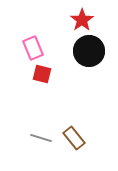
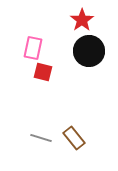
pink rectangle: rotated 35 degrees clockwise
red square: moved 1 px right, 2 px up
